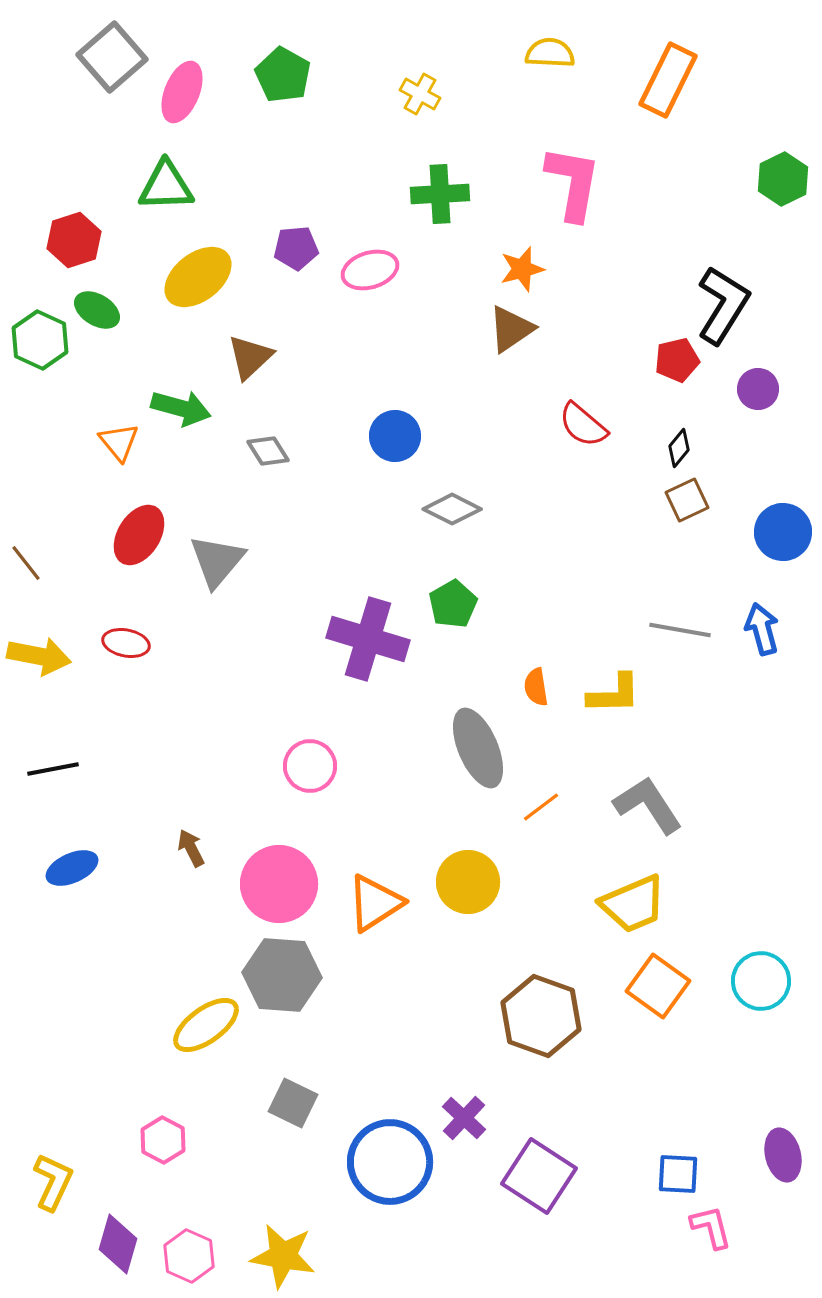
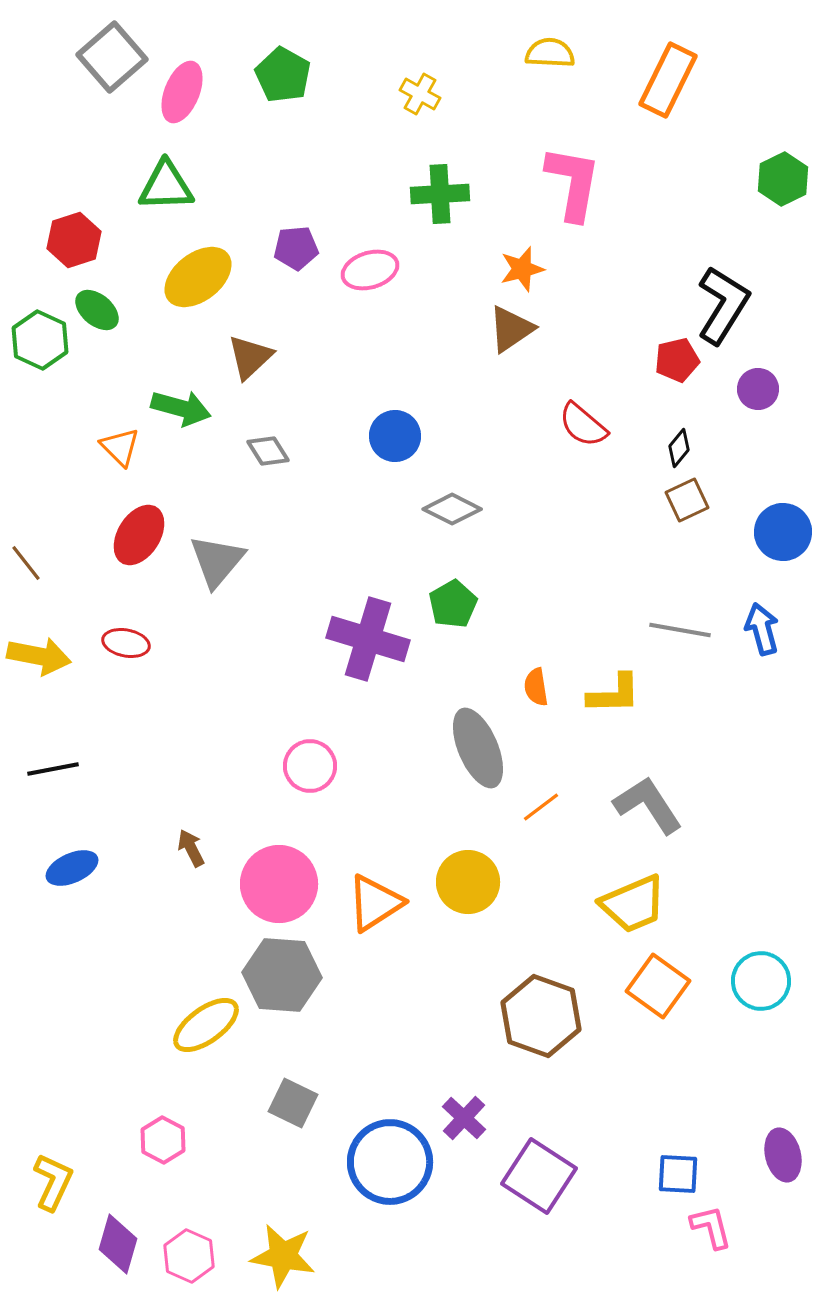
green ellipse at (97, 310): rotated 9 degrees clockwise
orange triangle at (119, 442): moved 1 px right, 5 px down; rotated 6 degrees counterclockwise
